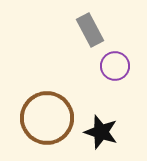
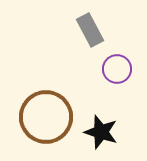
purple circle: moved 2 px right, 3 px down
brown circle: moved 1 px left, 1 px up
